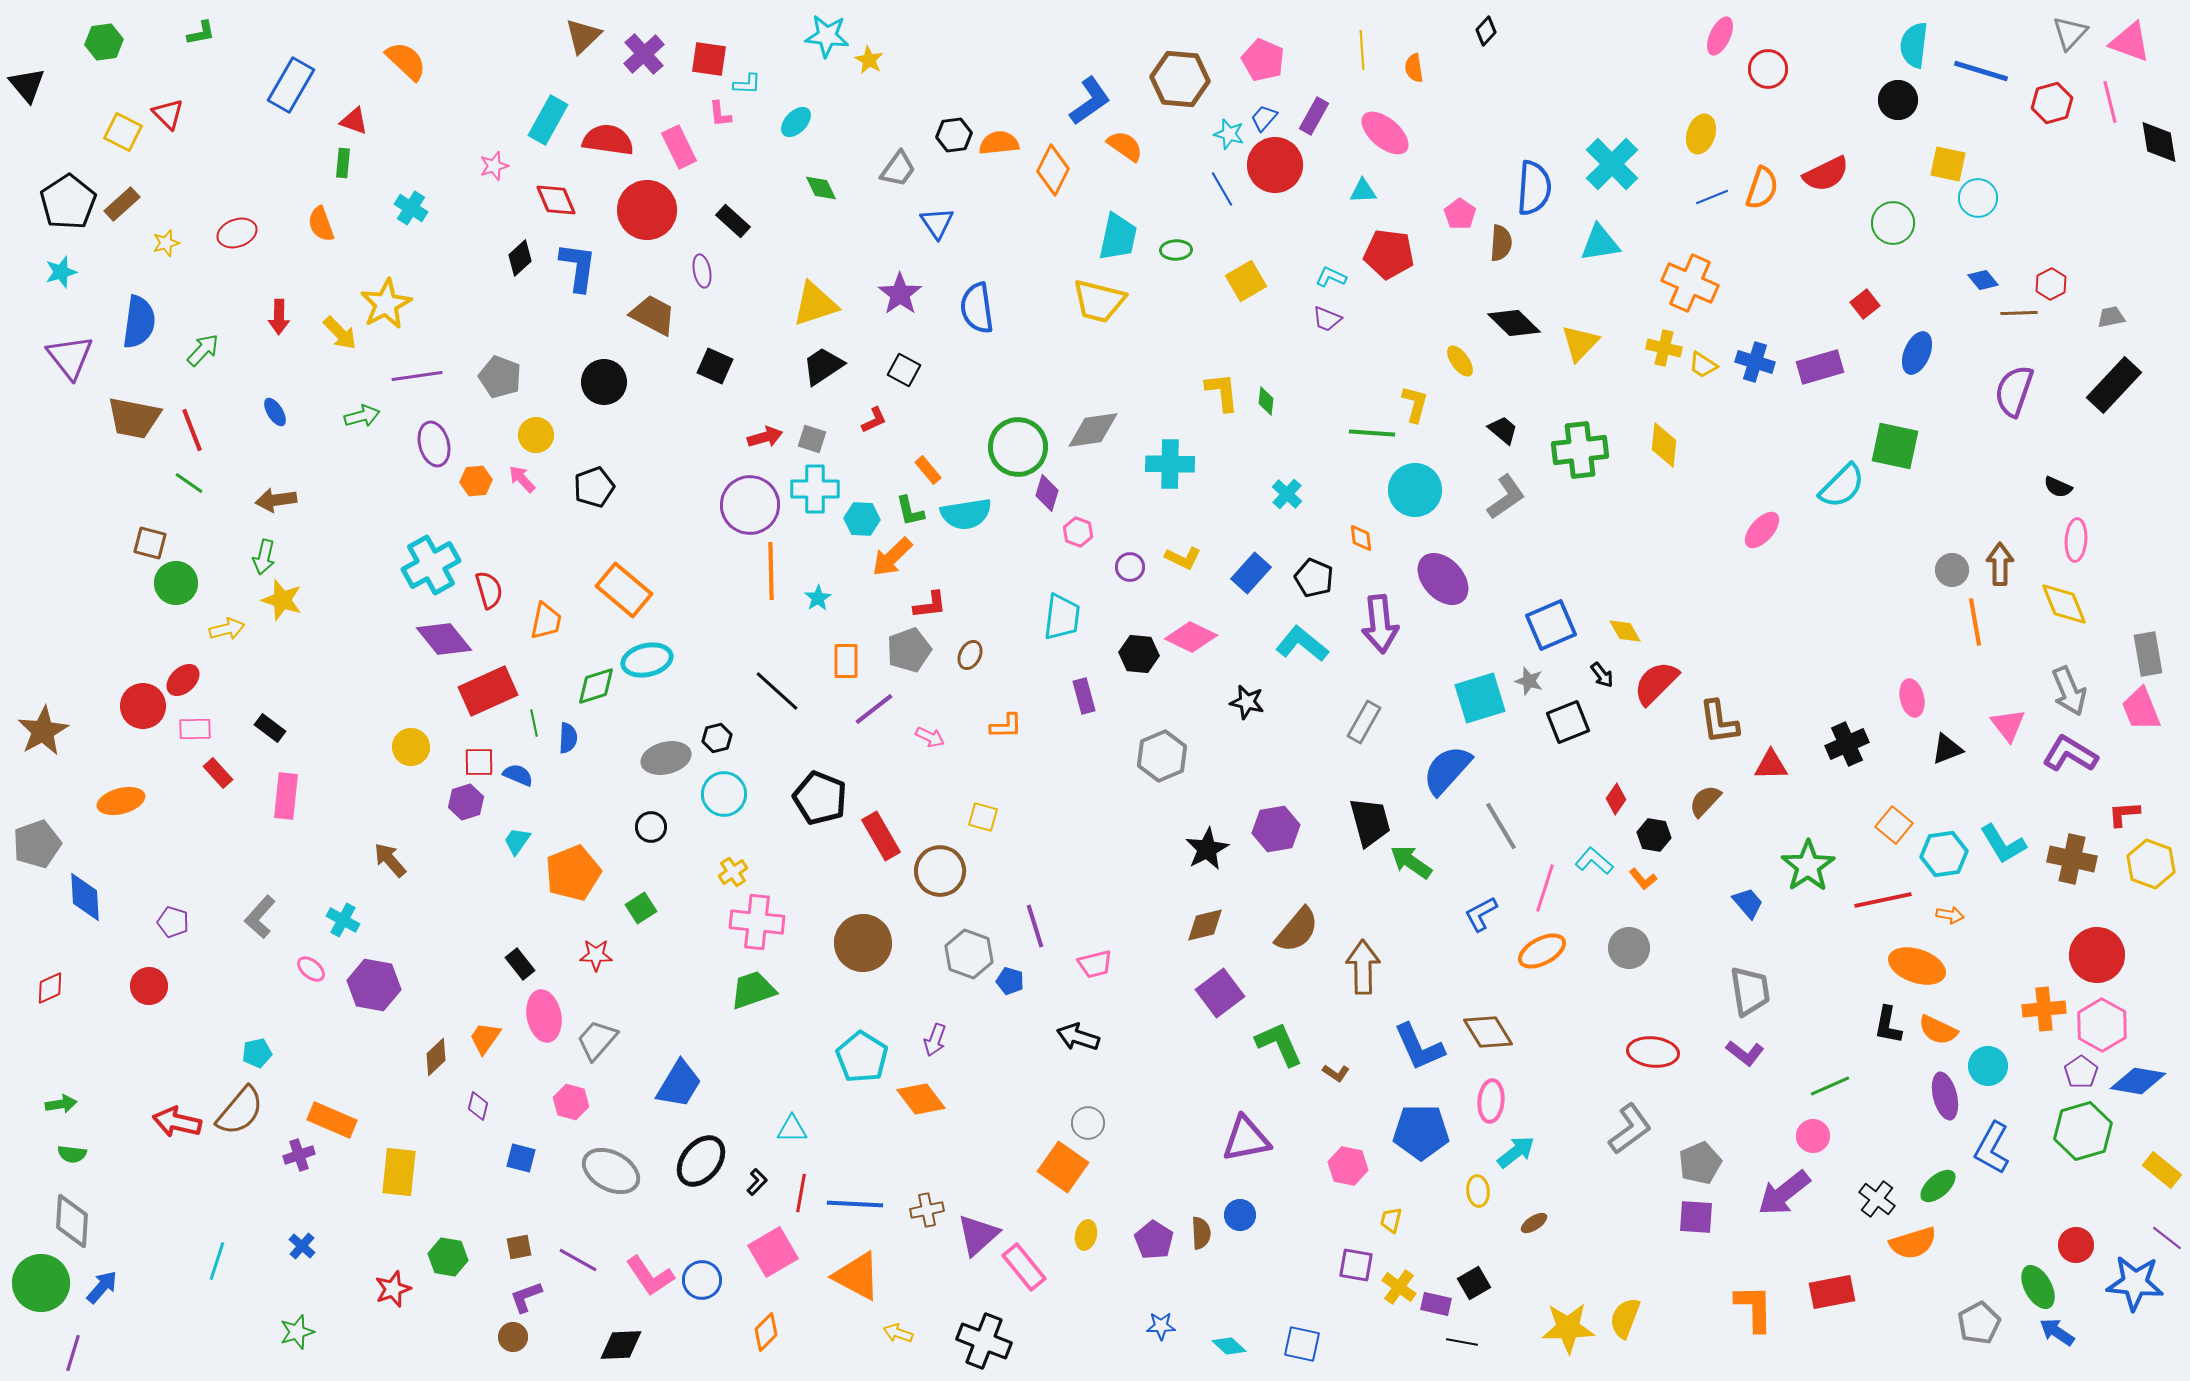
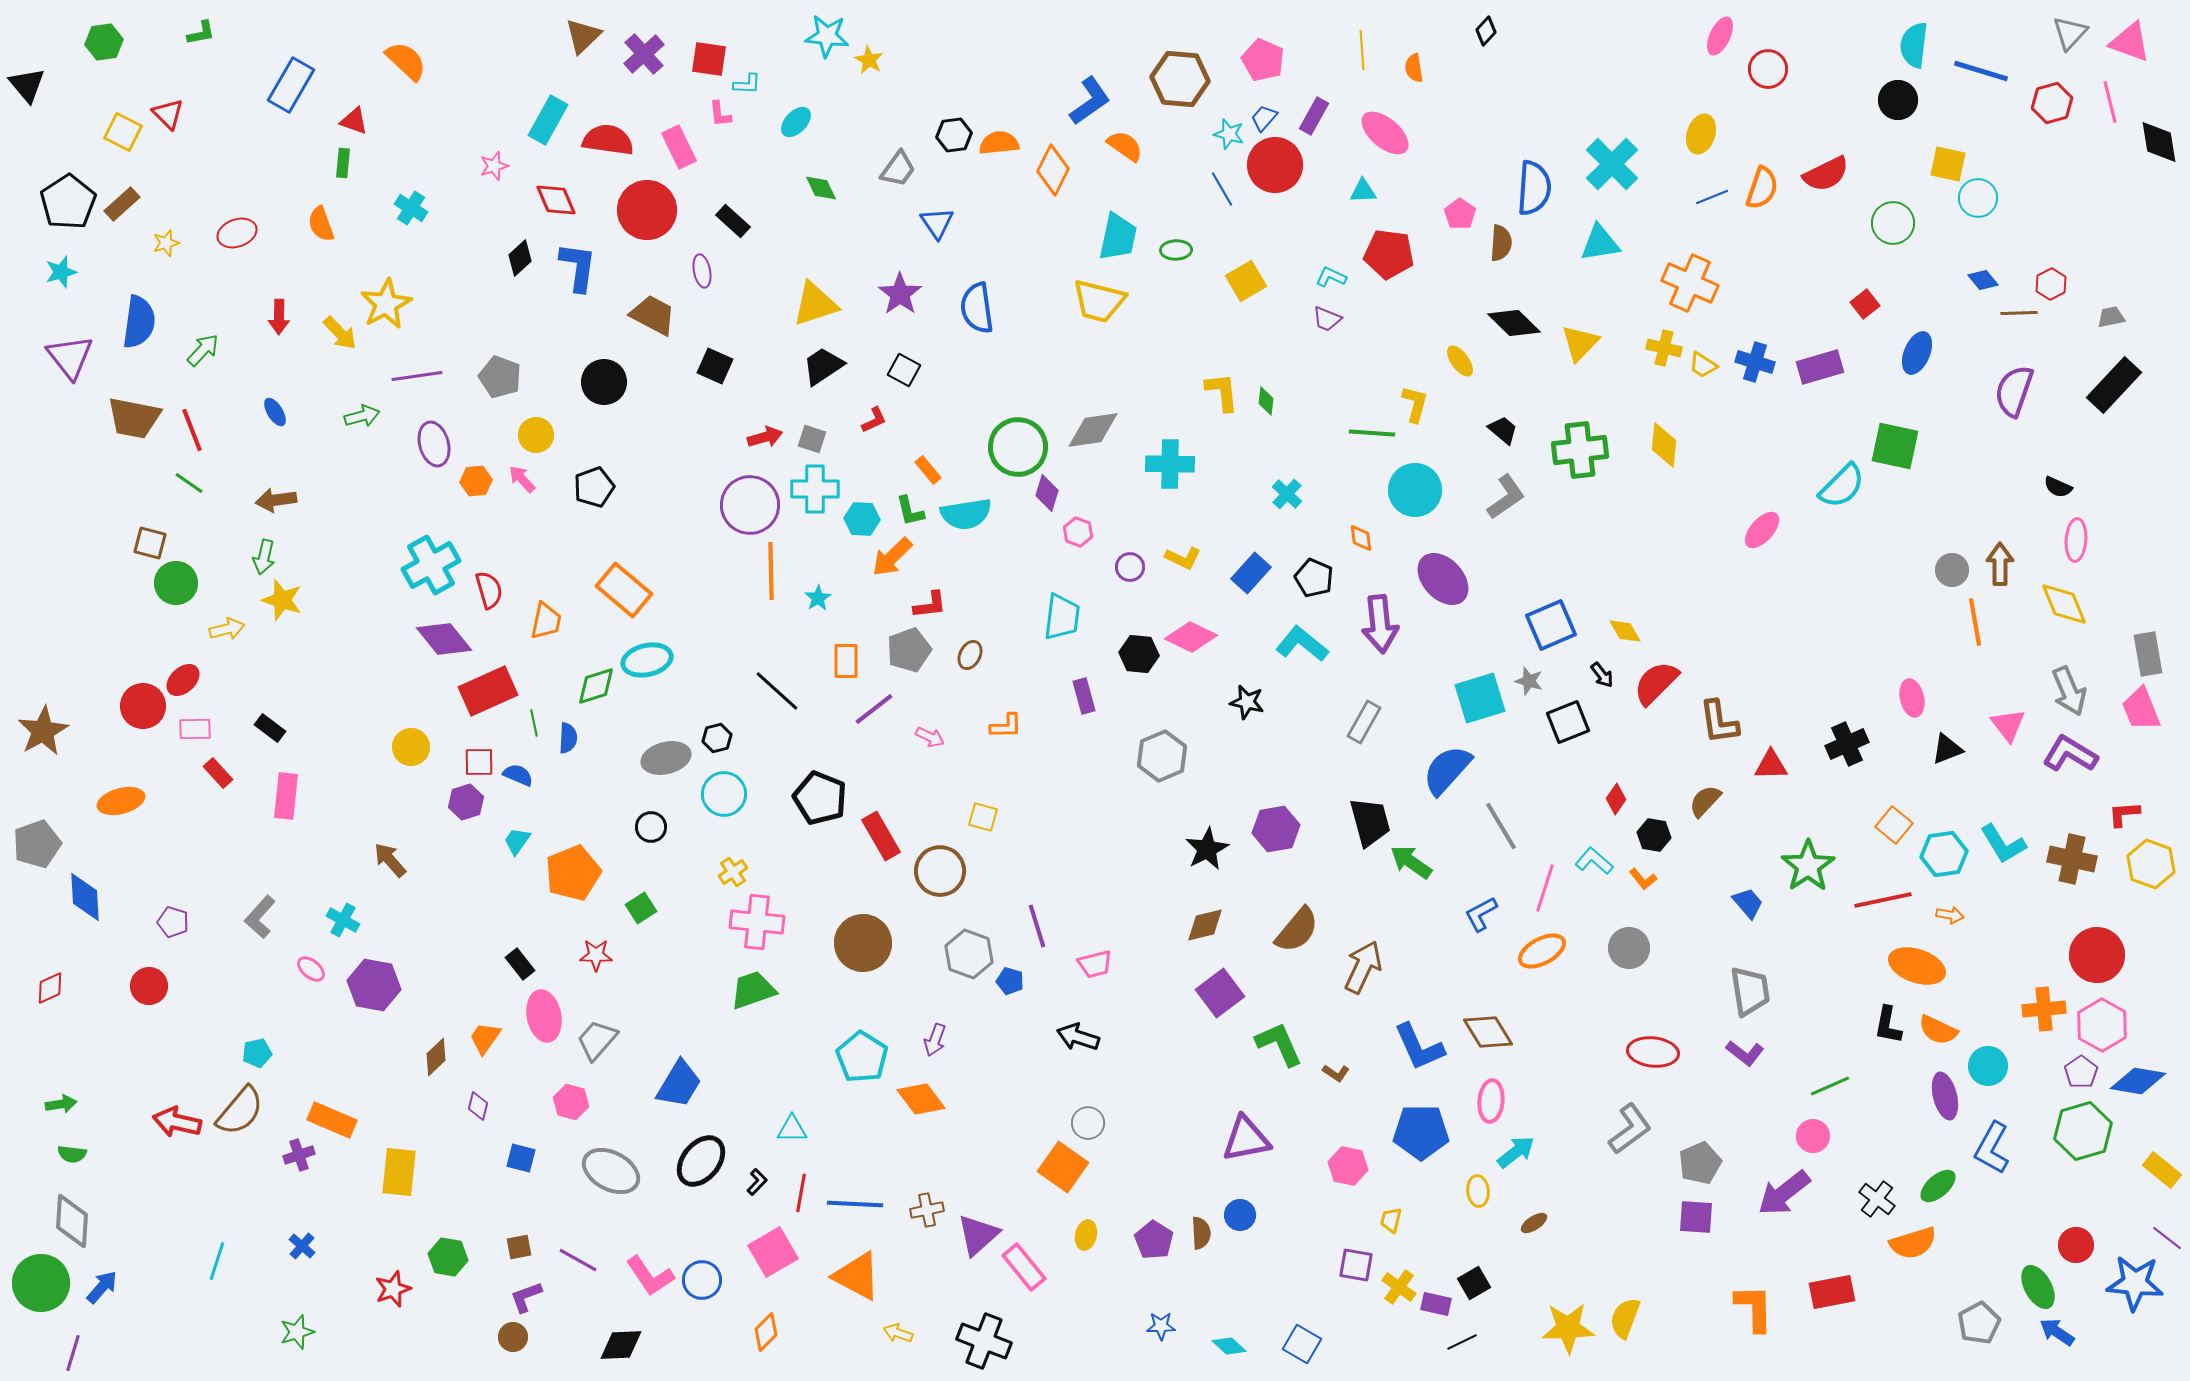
purple line at (1035, 926): moved 2 px right
brown arrow at (1363, 967): rotated 26 degrees clockwise
black line at (1462, 1342): rotated 36 degrees counterclockwise
blue square at (1302, 1344): rotated 18 degrees clockwise
